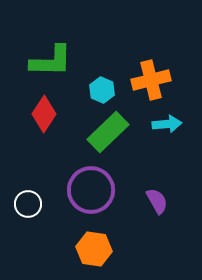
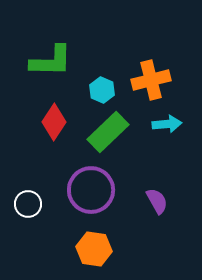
red diamond: moved 10 px right, 8 px down
